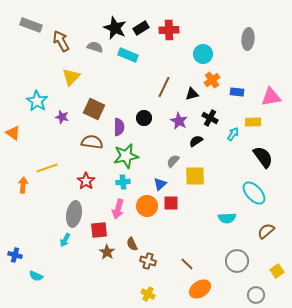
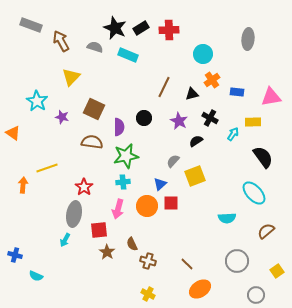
yellow square at (195, 176): rotated 20 degrees counterclockwise
red star at (86, 181): moved 2 px left, 6 px down
